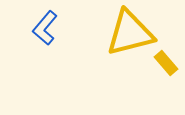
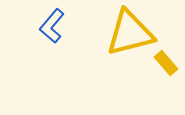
blue L-shape: moved 7 px right, 2 px up
